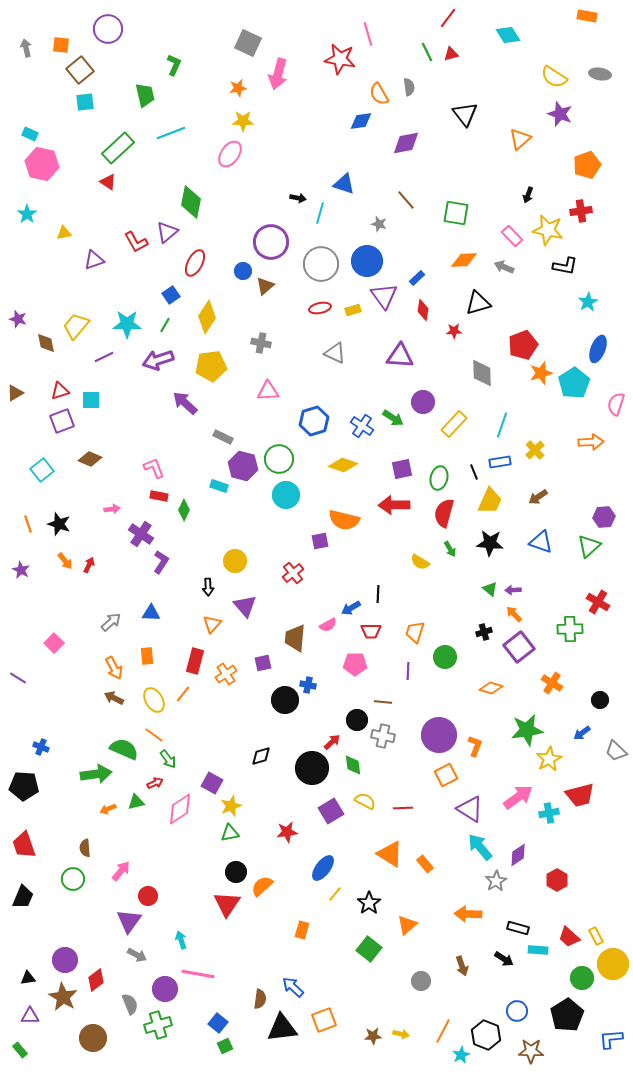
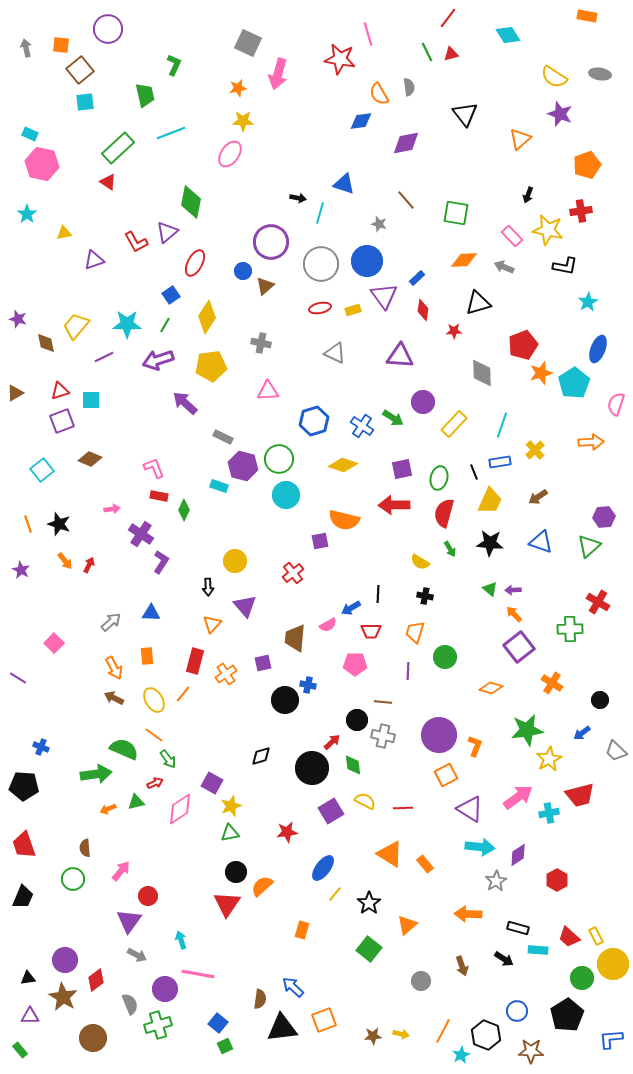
black cross at (484, 632): moved 59 px left, 36 px up; rotated 28 degrees clockwise
cyan arrow at (480, 847): rotated 136 degrees clockwise
